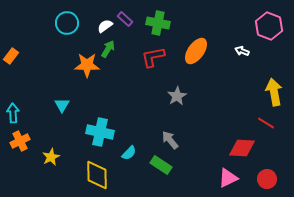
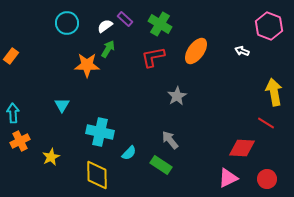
green cross: moved 2 px right, 1 px down; rotated 20 degrees clockwise
